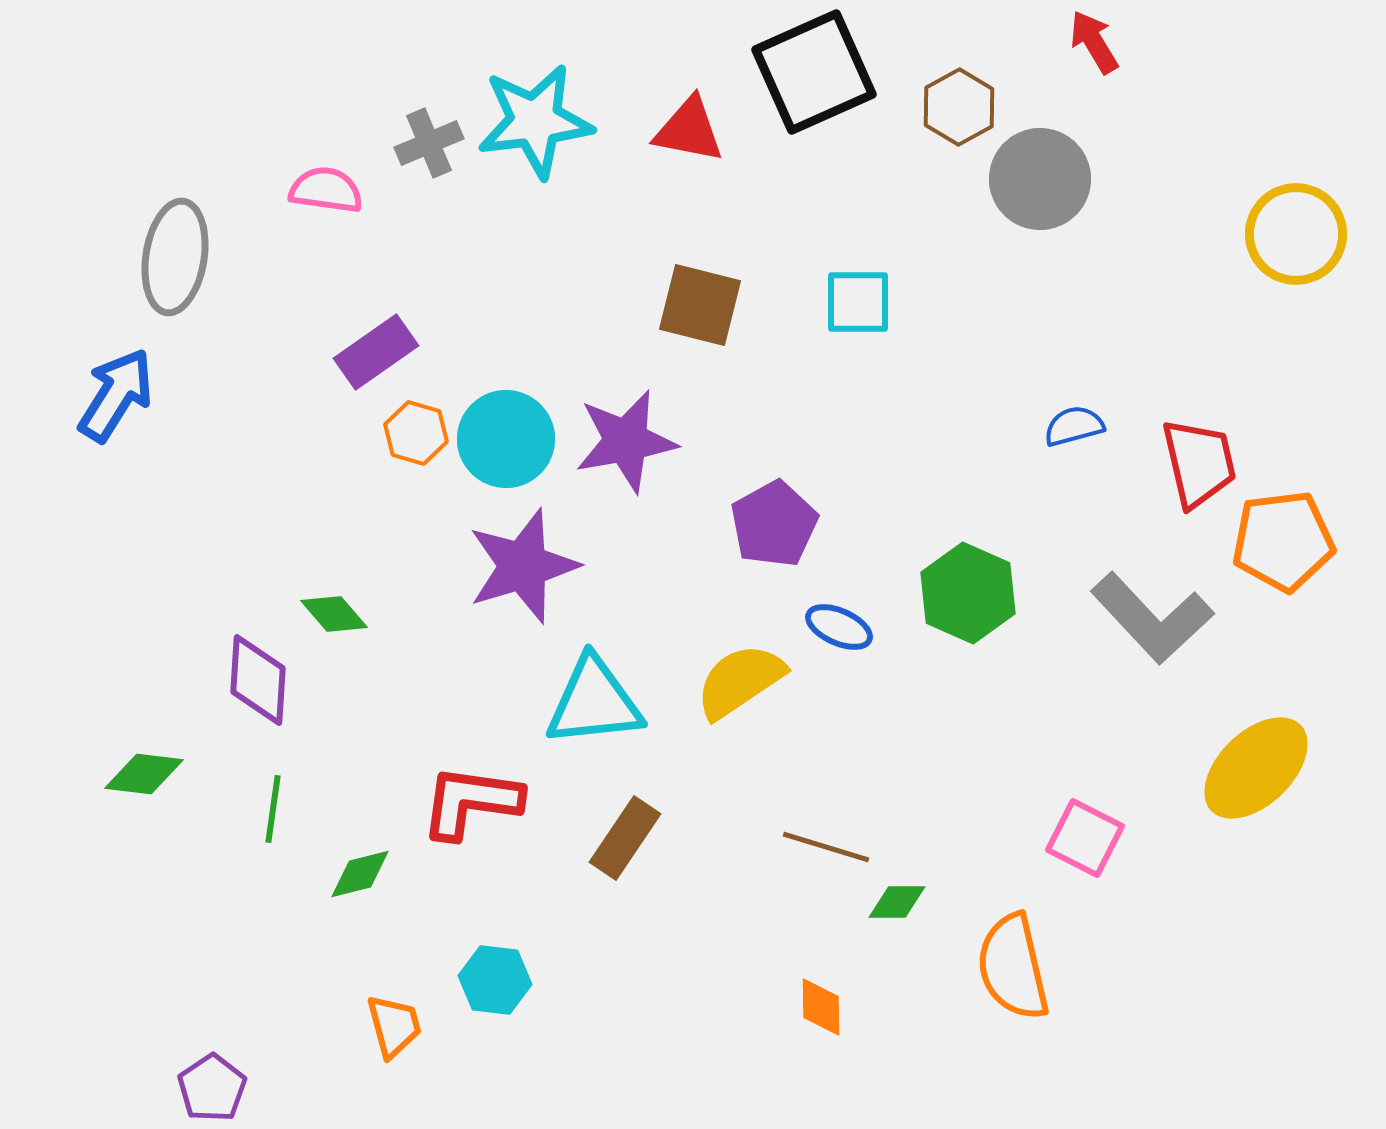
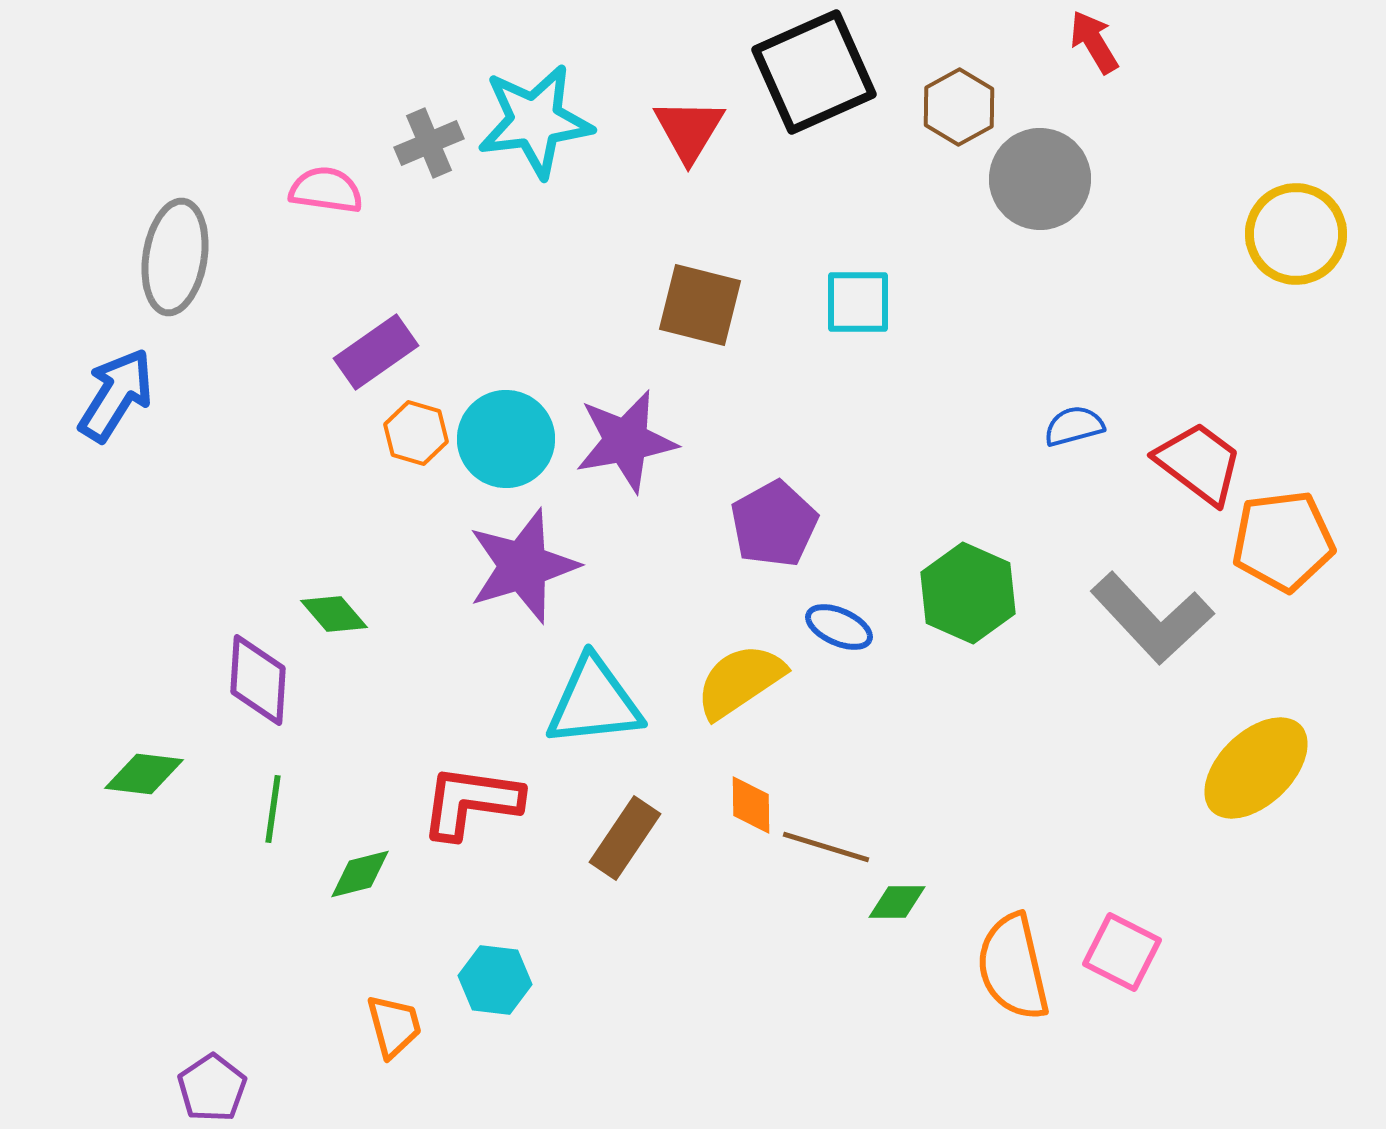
red triangle at (689, 130): rotated 50 degrees clockwise
red trapezoid at (1199, 463): rotated 40 degrees counterclockwise
pink square at (1085, 838): moved 37 px right, 114 px down
orange diamond at (821, 1007): moved 70 px left, 202 px up
